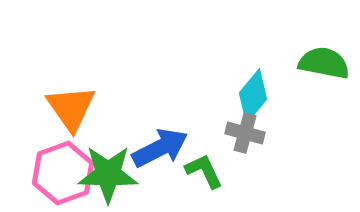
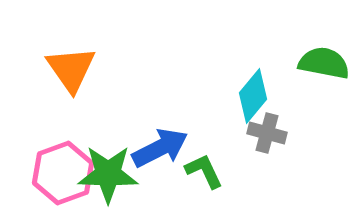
orange triangle: moved 39 px up
gray cross: moved 22 px right
